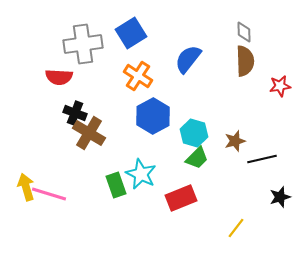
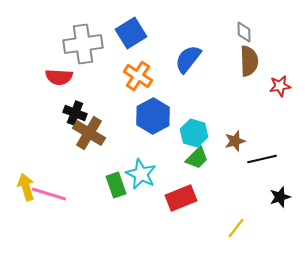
brown semicircle: moved 4 px right
